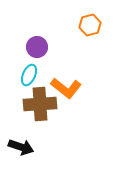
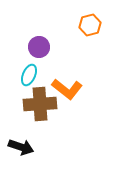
purple circle: moved 2 px right
orange L-shape: moved 1 px right, 1 px down
